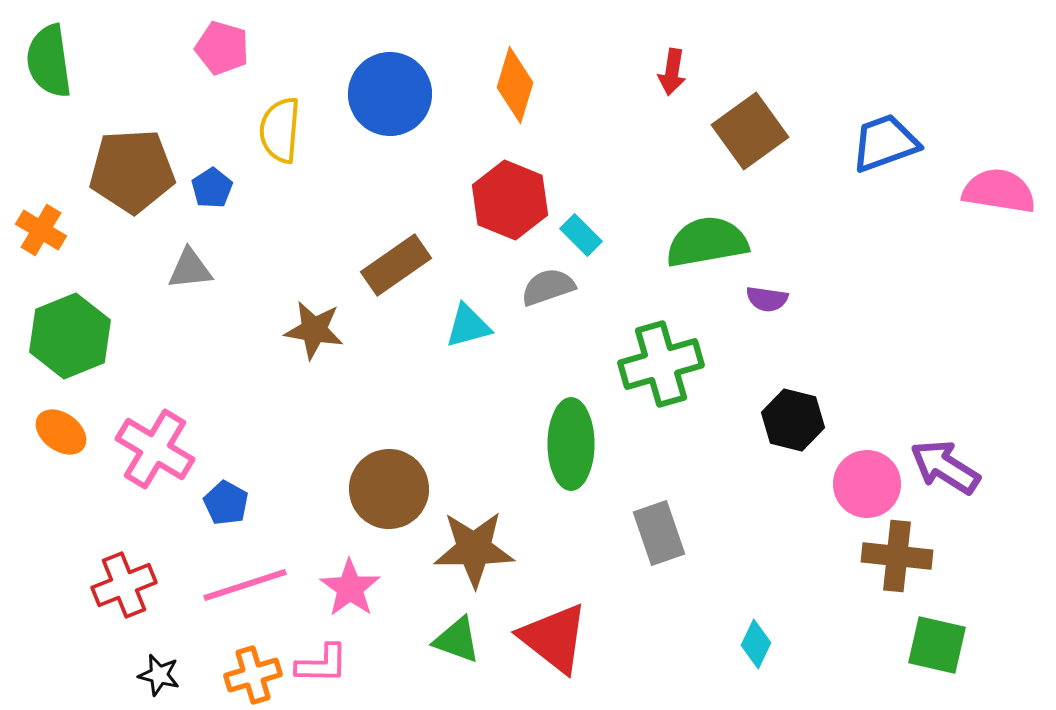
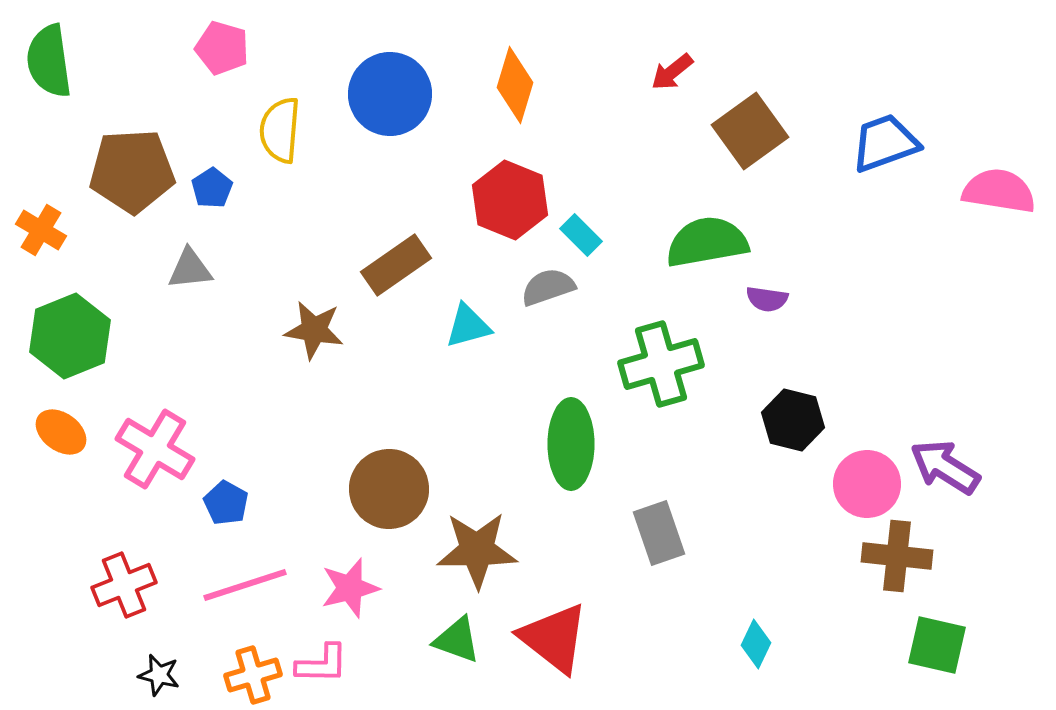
red arrow at (672, 72): rotated 42 degrees clockwise
brown star at (474, 549): moved 3 px right, 1 px down
pink star at (350, 588): rotated 22 degrees clockwise
